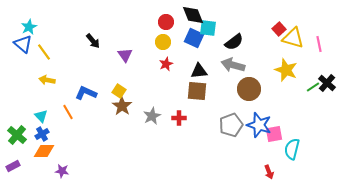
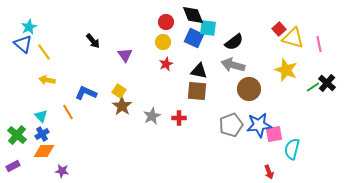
black triangle: rotated 18 degrees clockwise
blue star: rotated 25 degrees counterclockwise
